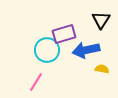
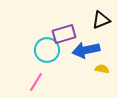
black triangle: rotated 36 degrees clockwise
